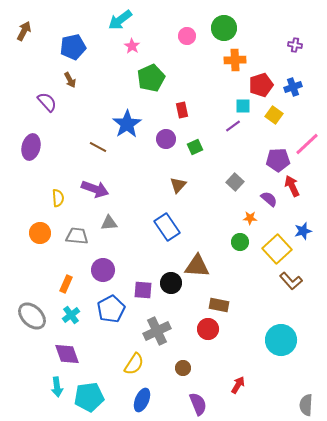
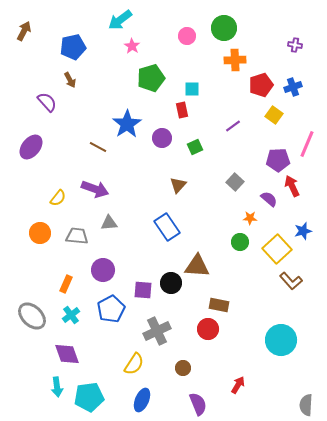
green pentagon at (151, 78): rotated 8 degrees clockwise
cyan square at (243, 106): moved 51 px left, 17 px up
purple circle at (166, 139): moved 4 px left, 1 px up
pink line at (307, 144): rotated 24 degrees counterclockwise
purple ellipse at (31, 147): rotated 25 degrees clockwise
yellow semicircle at (58, 198): rotated 42 degrees clockwise
